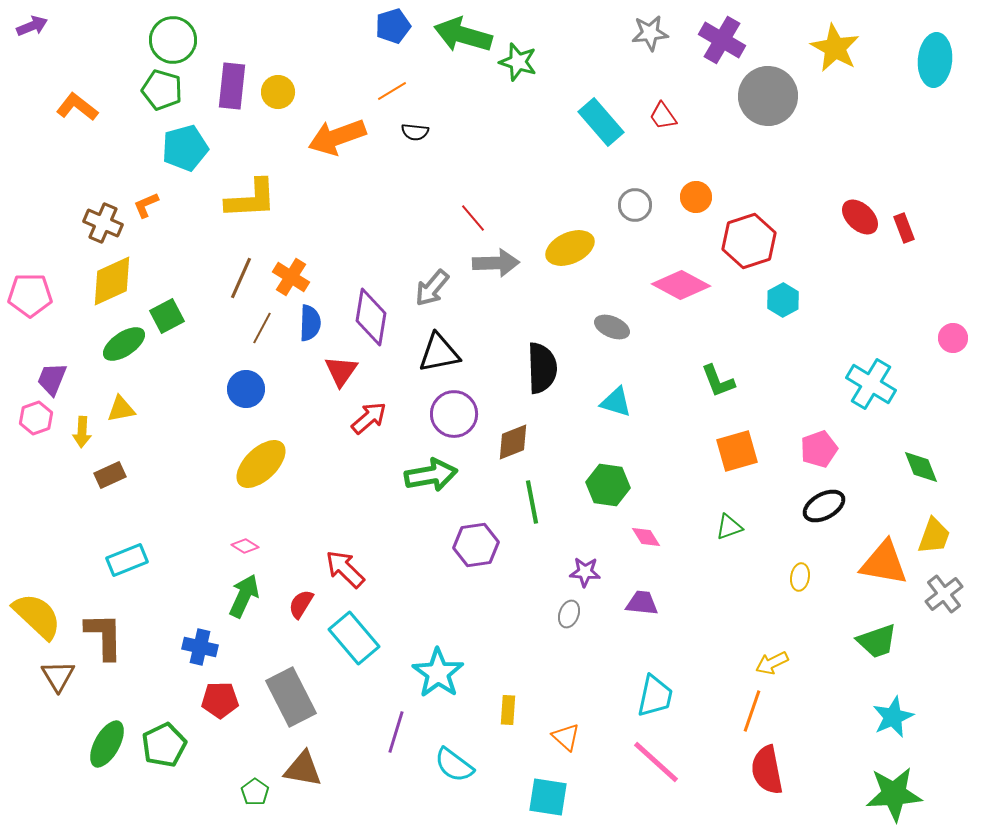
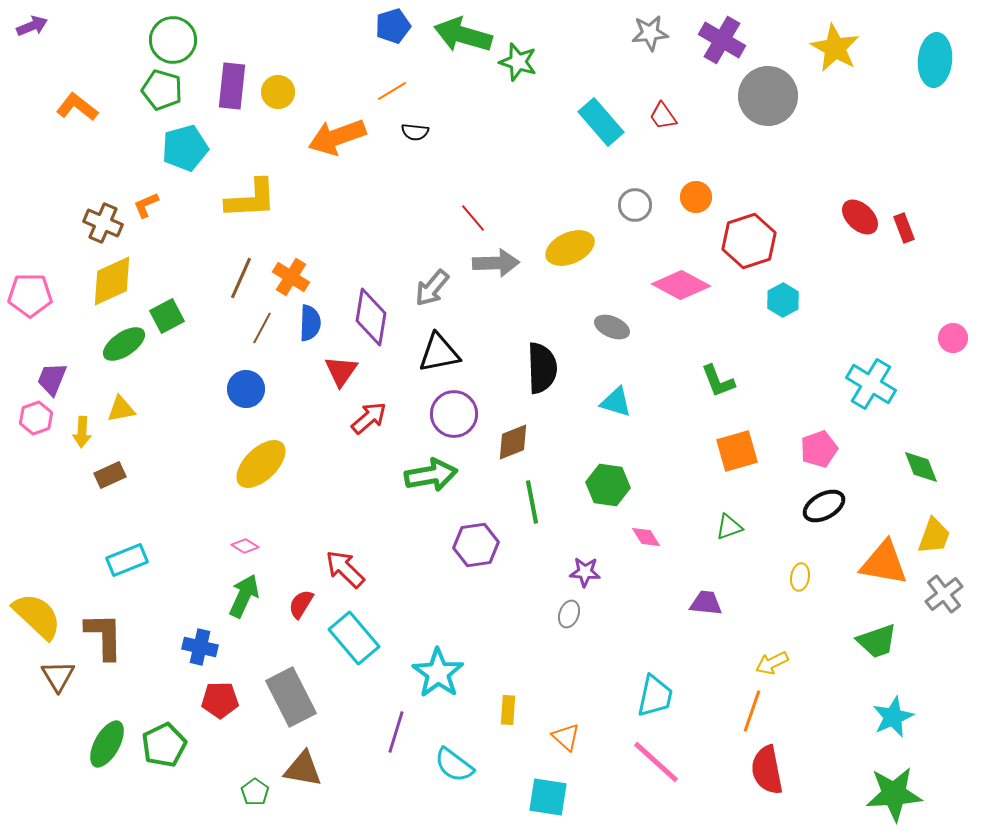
purple trapezoid at (642, 603): moved 64 px right
